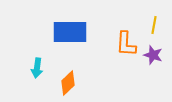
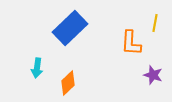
yellow line: moved 1 px right, 2 px up
blue rectangle: moved 4 px up; rotated 44 degrees counterclockwise
orange L-shape: moved 5 px right, 1 px up
purple star: moved 20 px down
